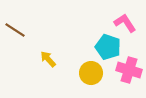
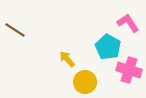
pink L-shape: moved 3 px right
cyan pentagon: rotated 10 degrees clockwise
yellow arrow: moved 19 px right
yellow circle: moved 6 px left, 9 px down
